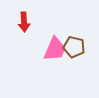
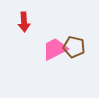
pink trapezoid: rotated 140 degrees counterclockwise
